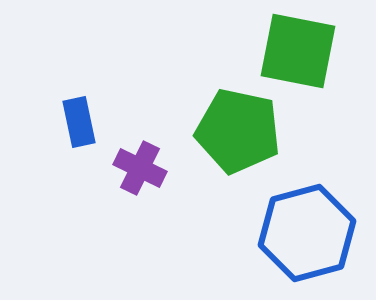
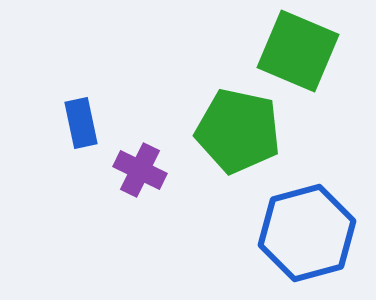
green square: rotated 12 degrees clockwise
blue rectangle: moved 2 px right, 1 px down
purple cross: moved 2 px down
